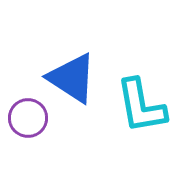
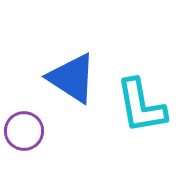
purple circle: moved 4 px left, 13 px down
